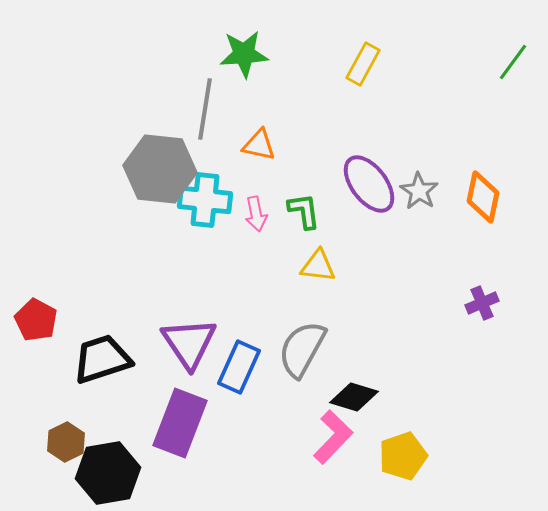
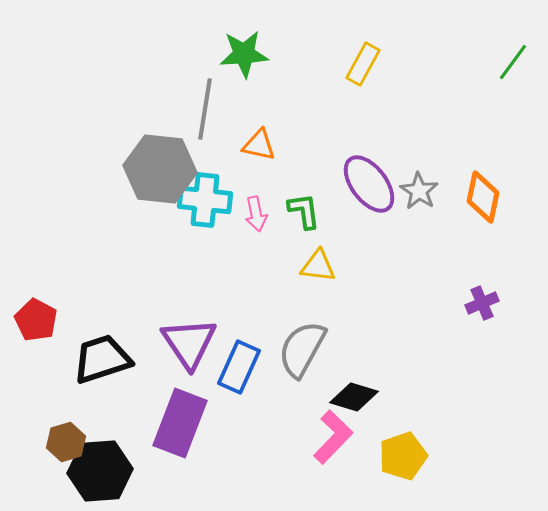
brown hexagon: rotated 9 degrees clockwise
black hexagon: moved 8 px left, 2 px up; rotated 6 degrees clockwise
